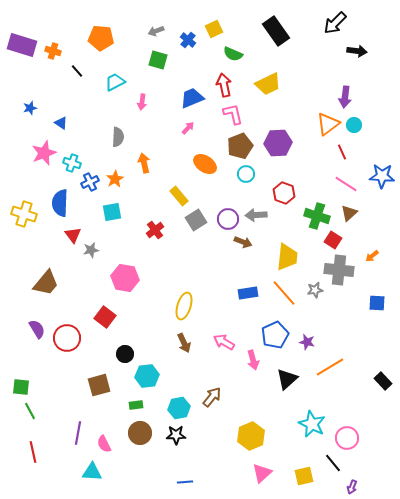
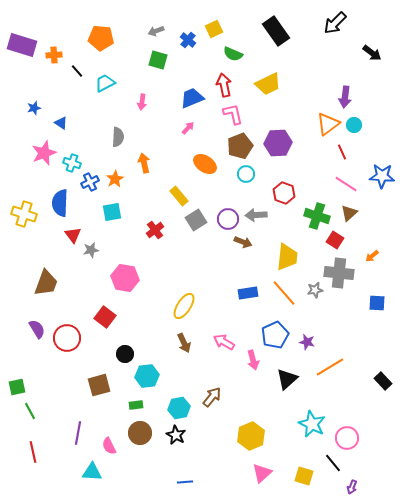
orange cross at (53, 51): moved 1 px right, 4 px down; rotated 21 degrees counterclockwise
black arrow at (357, 51): moved 15 px right, 2 px down; rotated 30 degrees clockwise
cyan trapezoid at (115, 82): moved 10 px left, 1 px down
blue star at (30, 108): moved 4 px right
red square at (333, 240): moved 2 px right
gray cross at (339, 270): moved 3 px down
brown trapezoid at (46, 283): rotated 20 degrees counterclockwise
yellow ellipse at (184, 306): rotated 16 degrees clockwise
green square at (21, 387): moved 4 px left; rotated 18 degrees counterclockwise
black star at (176, 435): rotated 30 degrees clockwise
pink semicircle at (104, 444): moved 5 px right, 2 px down
yellow square at (304, 476): rotated 30 degrees clockwise
